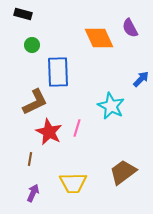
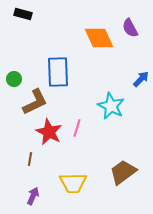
green circle: moved 18 px left, 34 px down
purple arrow: moved 3 px down
